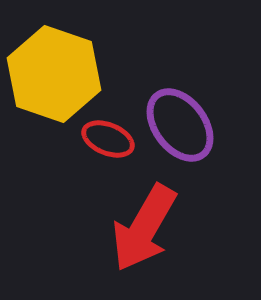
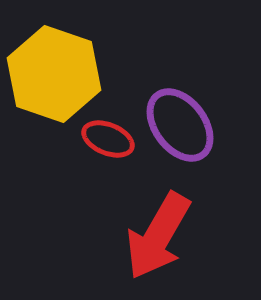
red arrow: moved 14 px right, 8 px down
